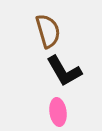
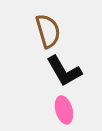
pink ellipse: moved 6 px right, 2 px up; rotated 8 degrees counterclockwise
